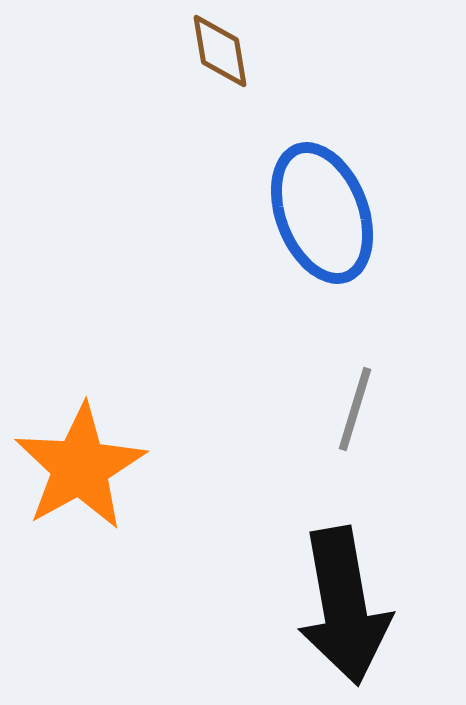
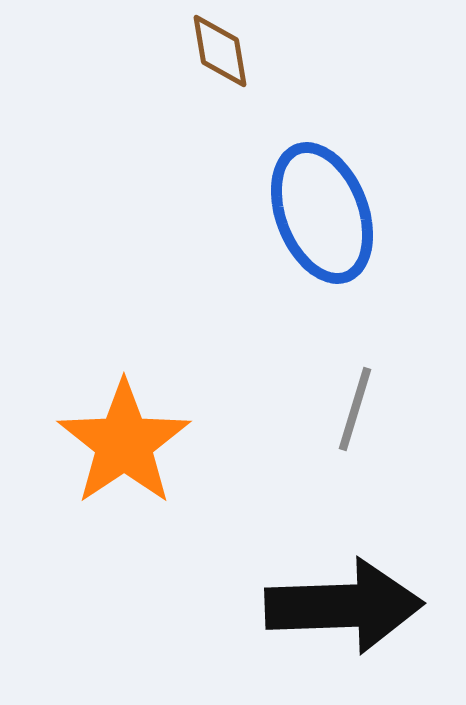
orange star: moved 44 px right, 24 px up; rotated 5 degrees counterclockwise
black arrow: rotated 82 degrees counterclockwise
